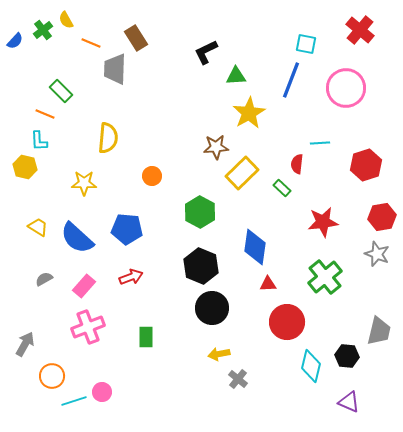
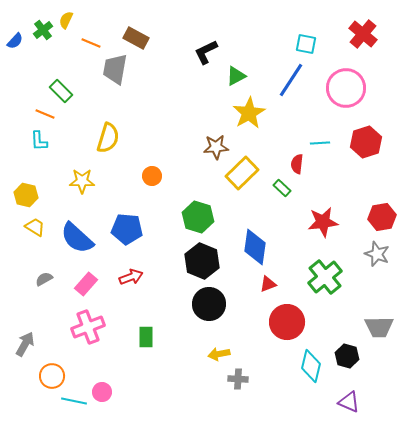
yellow semicircle at (66, 20): rotated 54 degrees clockwise
red cross at (360, 30): moved 3 px right, 4 px down
brown rectangle at (136, 38): rotated 30 degrees counterclockwise
gray trapezoid at (115, 69): rotated 8 degrees clockwise
green triangle at (236, 76): rotated 25 degrees counterclockwise
blue line at (291, 80): rotated 12 degrees clockwise
yellow semicircle at (108, 138): rotated 12 degrees clockwise
red hexagon at (366, 165): moved 23 px up
yellow hexagon at (25, 167): moved 1 px right, 28 px down
yellow star at (84, 183): moved 2 px left, 2 px up
green hexagon at (200, 212): moved 2 px left, 5 px down; rotated 12 degrees counterclockwise
yellow trapezoid at (38, 227): moved 3 px left
black hexagon at (201, 266): moved 1 px right, 5 px up
red triangle at (268, 284): rotated 18 degrees counterclockwise
pink rectangle at (84, 286): moved 2 px right, 2 px up
black circle at (212, 308): moved 3 px left, 4 px up
gray trapezoid at (379, 331): moved 4 px up; rotated 76 degrees clockwise
black hexagon at (347, 356): rotated 10 degrees clockwise
gray cross at (238, 379): rotated 36 degrees counterclockwise
cyan line at (74, 401): rotated 30 degrees clockwise
